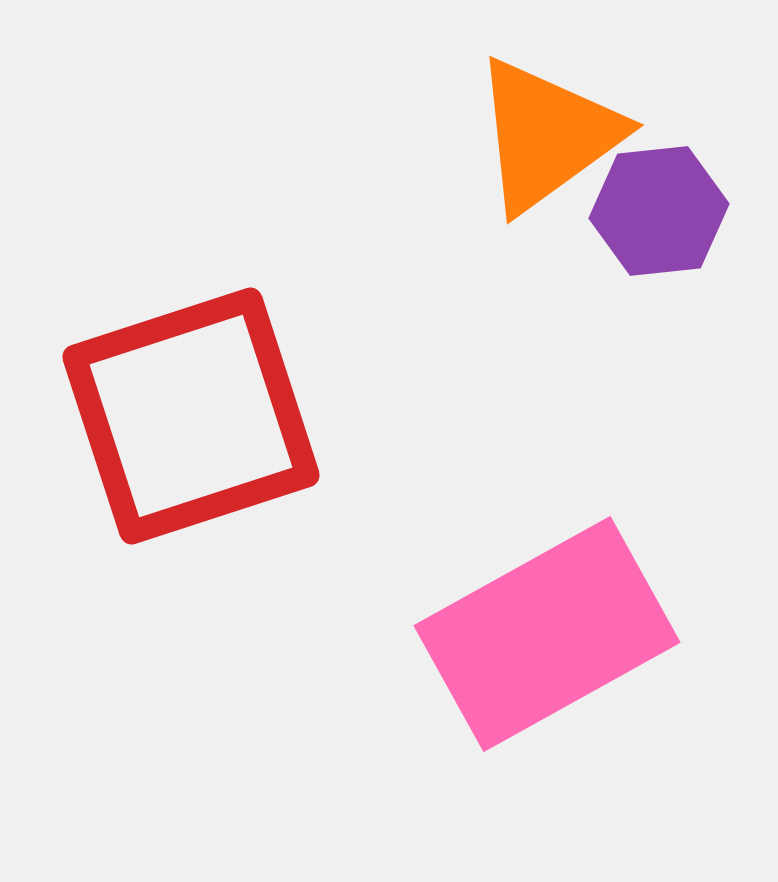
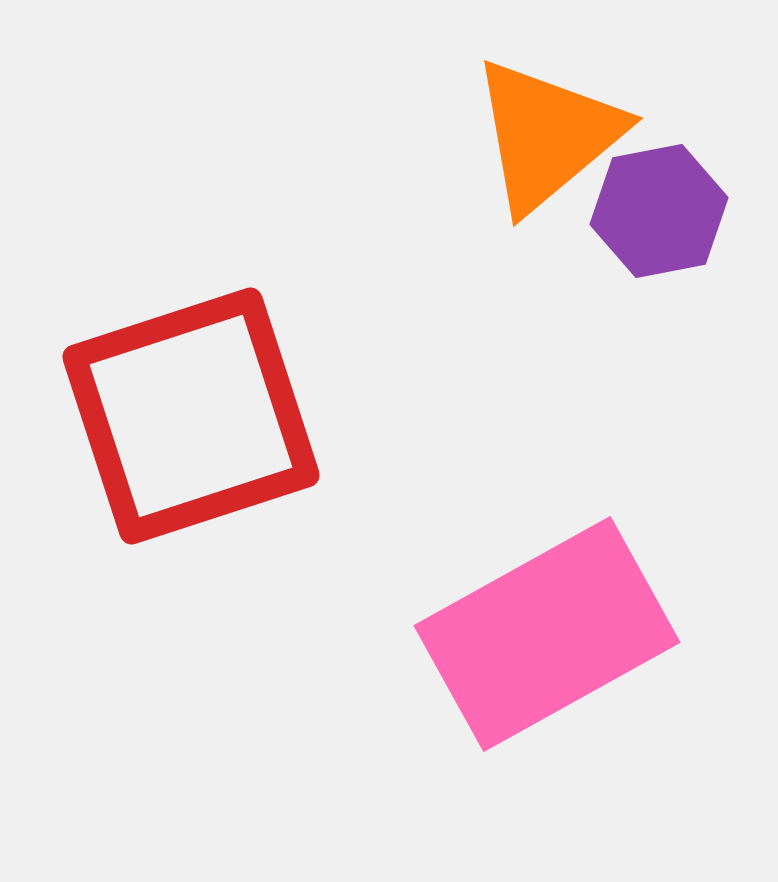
orange triangle: rotated 4 degrees counterclockwise
purple hexagon: rotated 5 degrees counterclockwise
